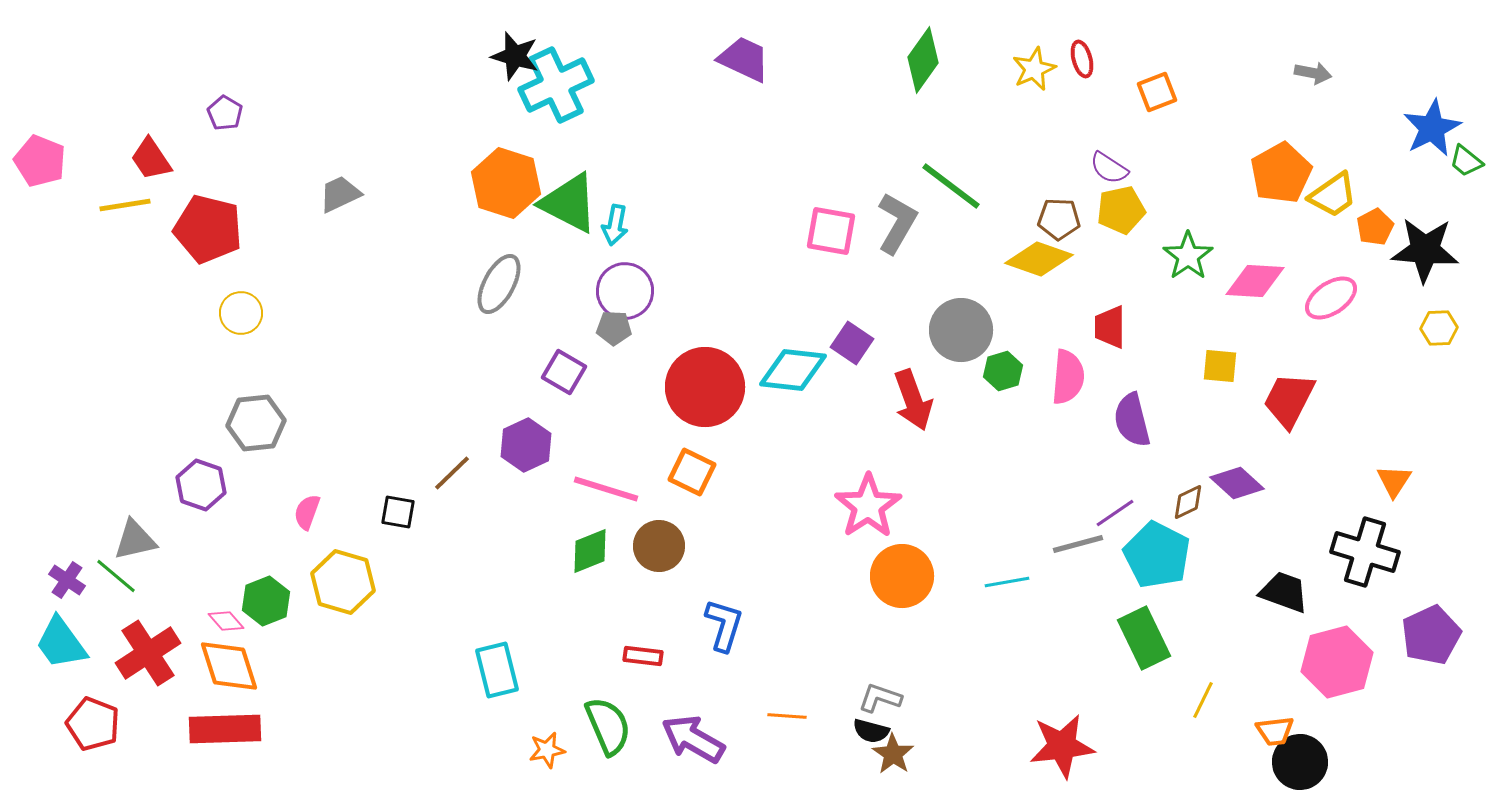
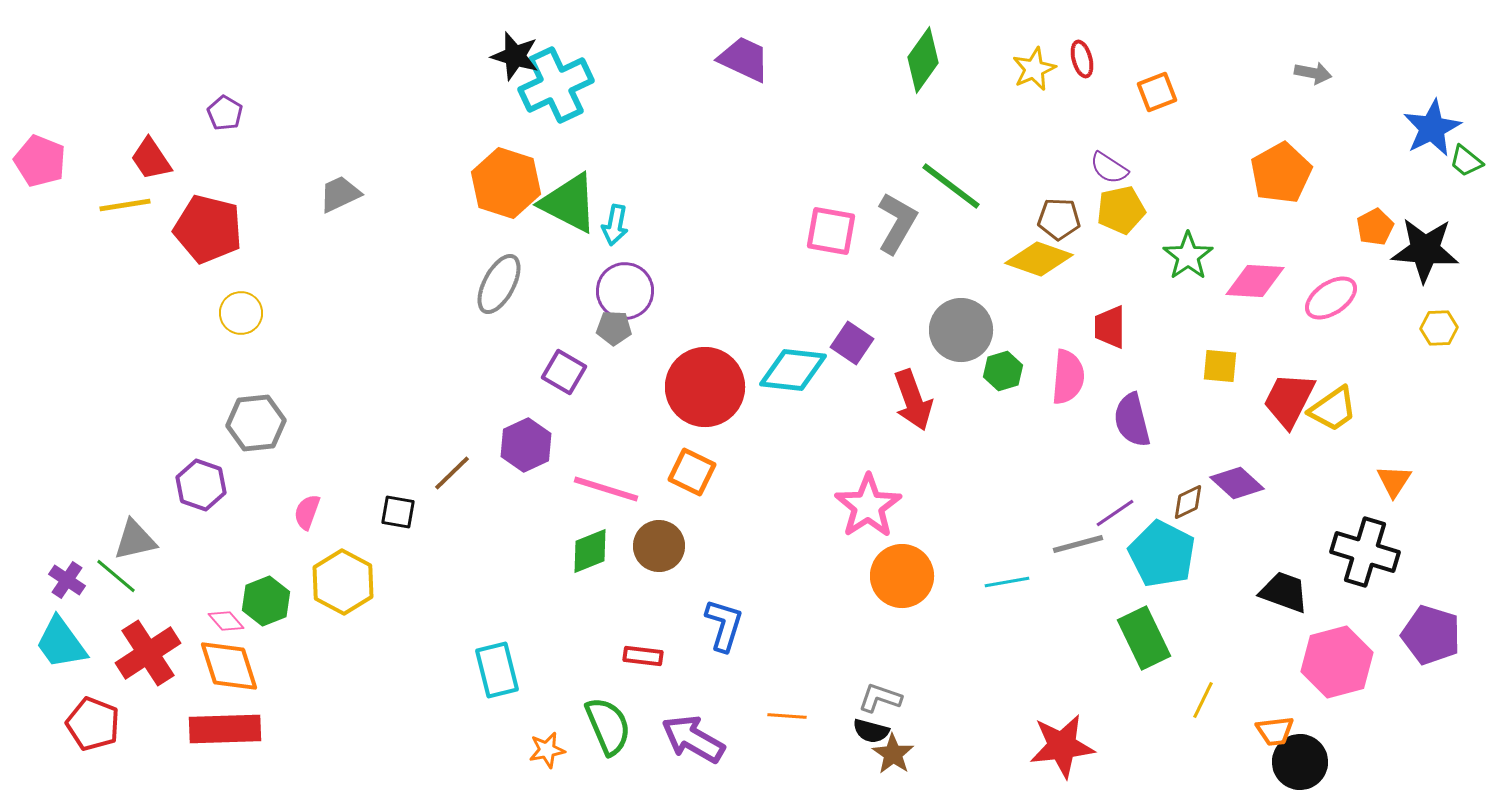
yellow trapezoid at (1333, 195): moved 214 px down
cyan pentagon at (1157, 555): moved 5 px right, 1 px up
yellow hexagon at (343, 582): rotated 12 degrees clockwise
purple pentagon at (1431, 635): rotated 30 degrees counterclockwise
